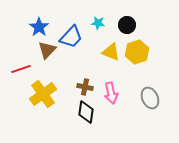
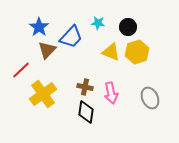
black circle: moved 1 px right, 2 px down
red line: moved 1 px down; rotated 24 degrees counterclockwise
